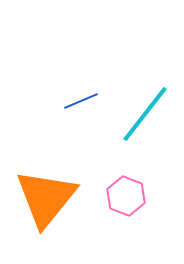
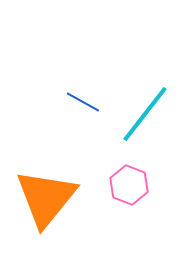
blue line: moved 2 px right, 1 px down; rotated 52 degrees clockwise
pink hexagon: moved 3 px right, 11 px up
